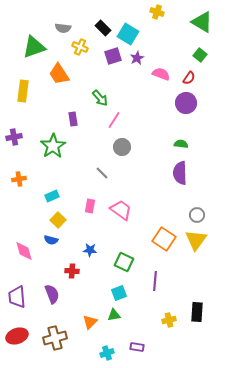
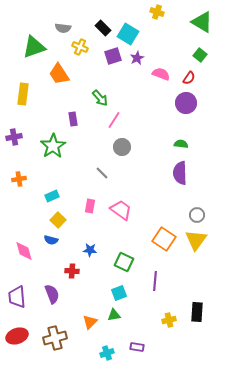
yellow rectangle at (23, 91): moved 3 px down
